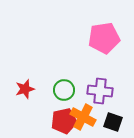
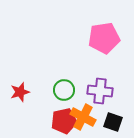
red star: moved 5 px left, 3 px down
